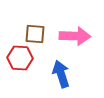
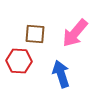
pink arrow: moved 3 px up; rotated 128 degrees clockwise
red hexagon: moved 1 px left, 3 px down
